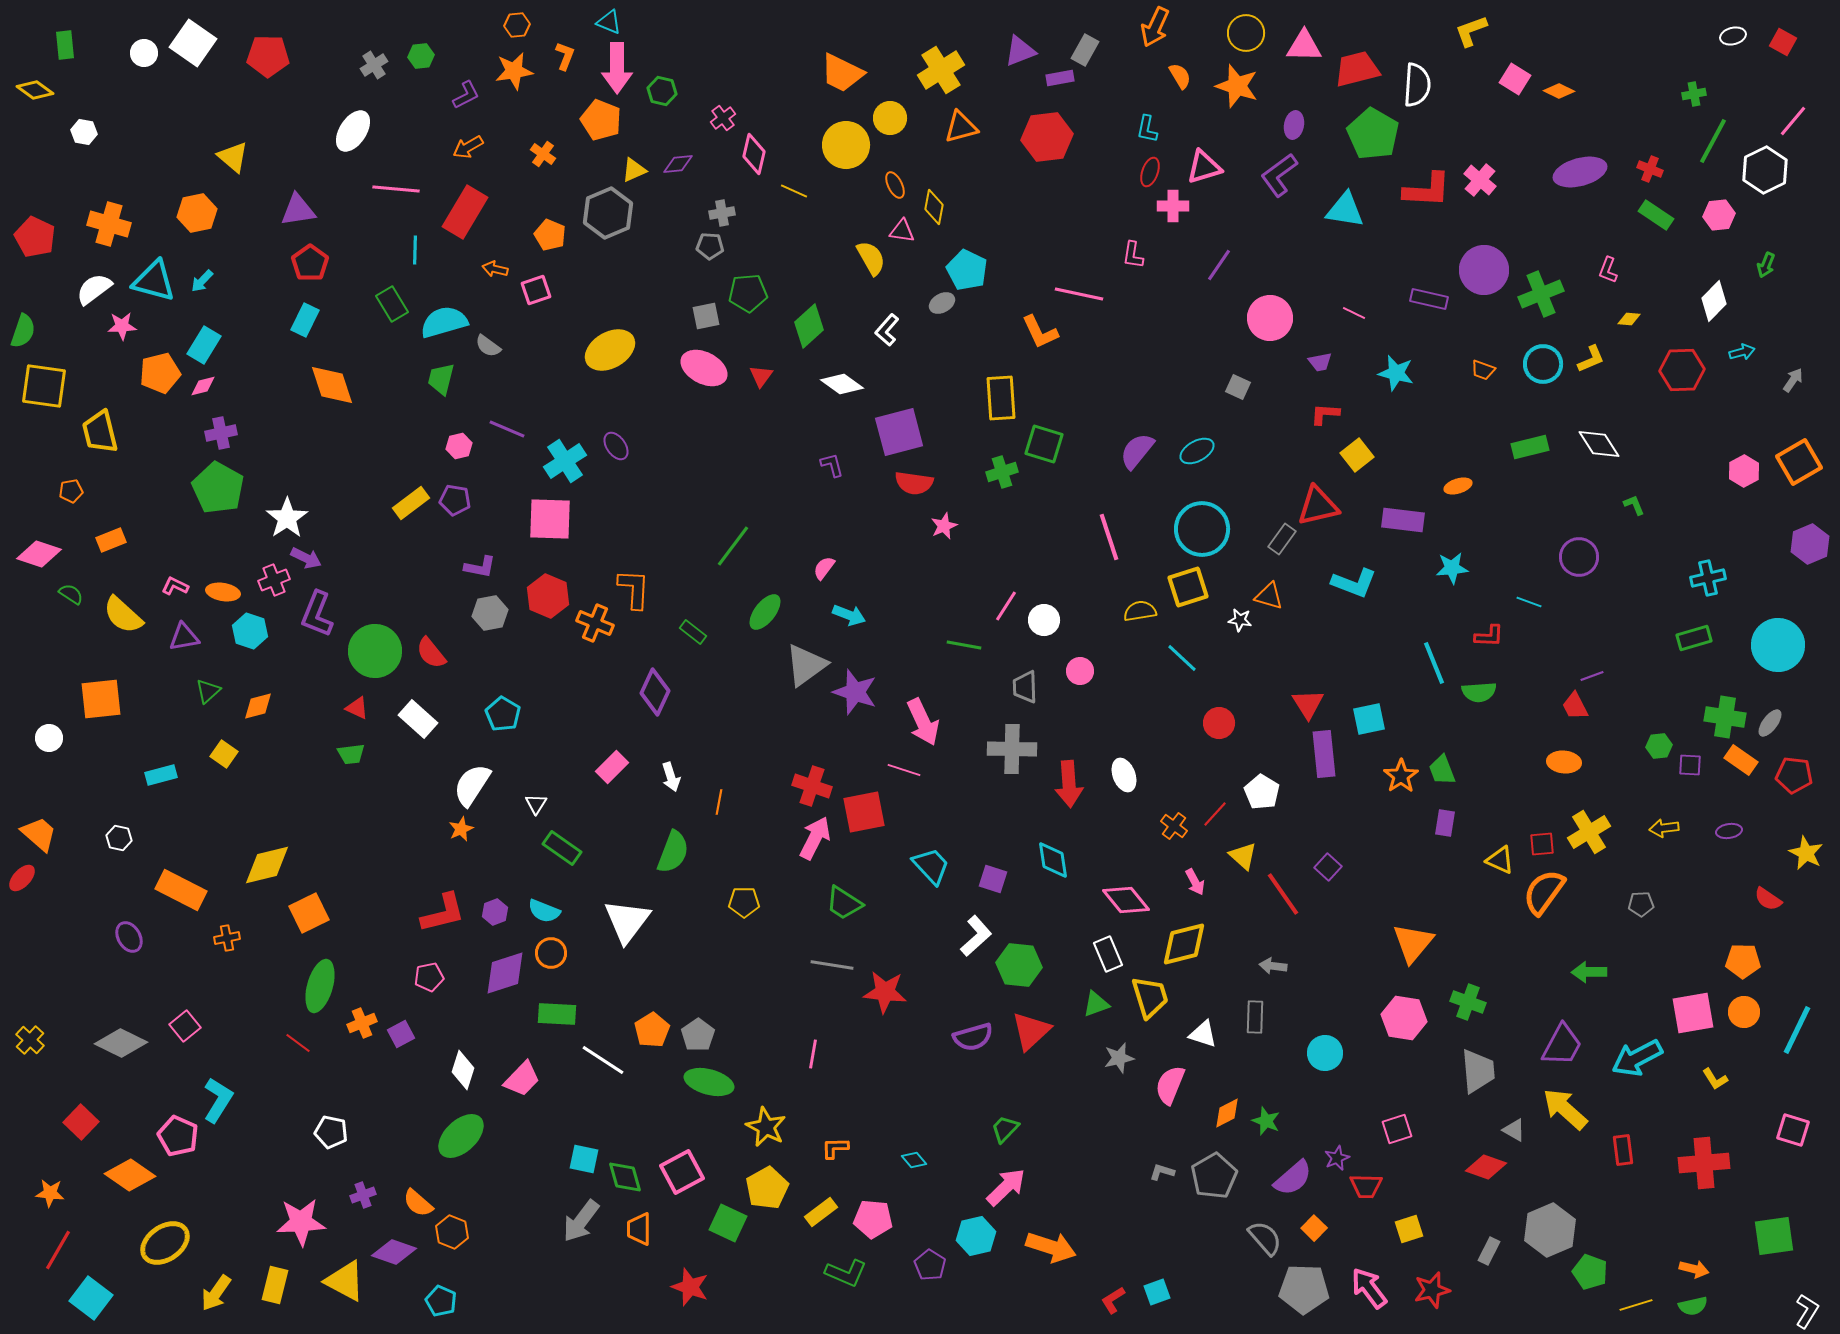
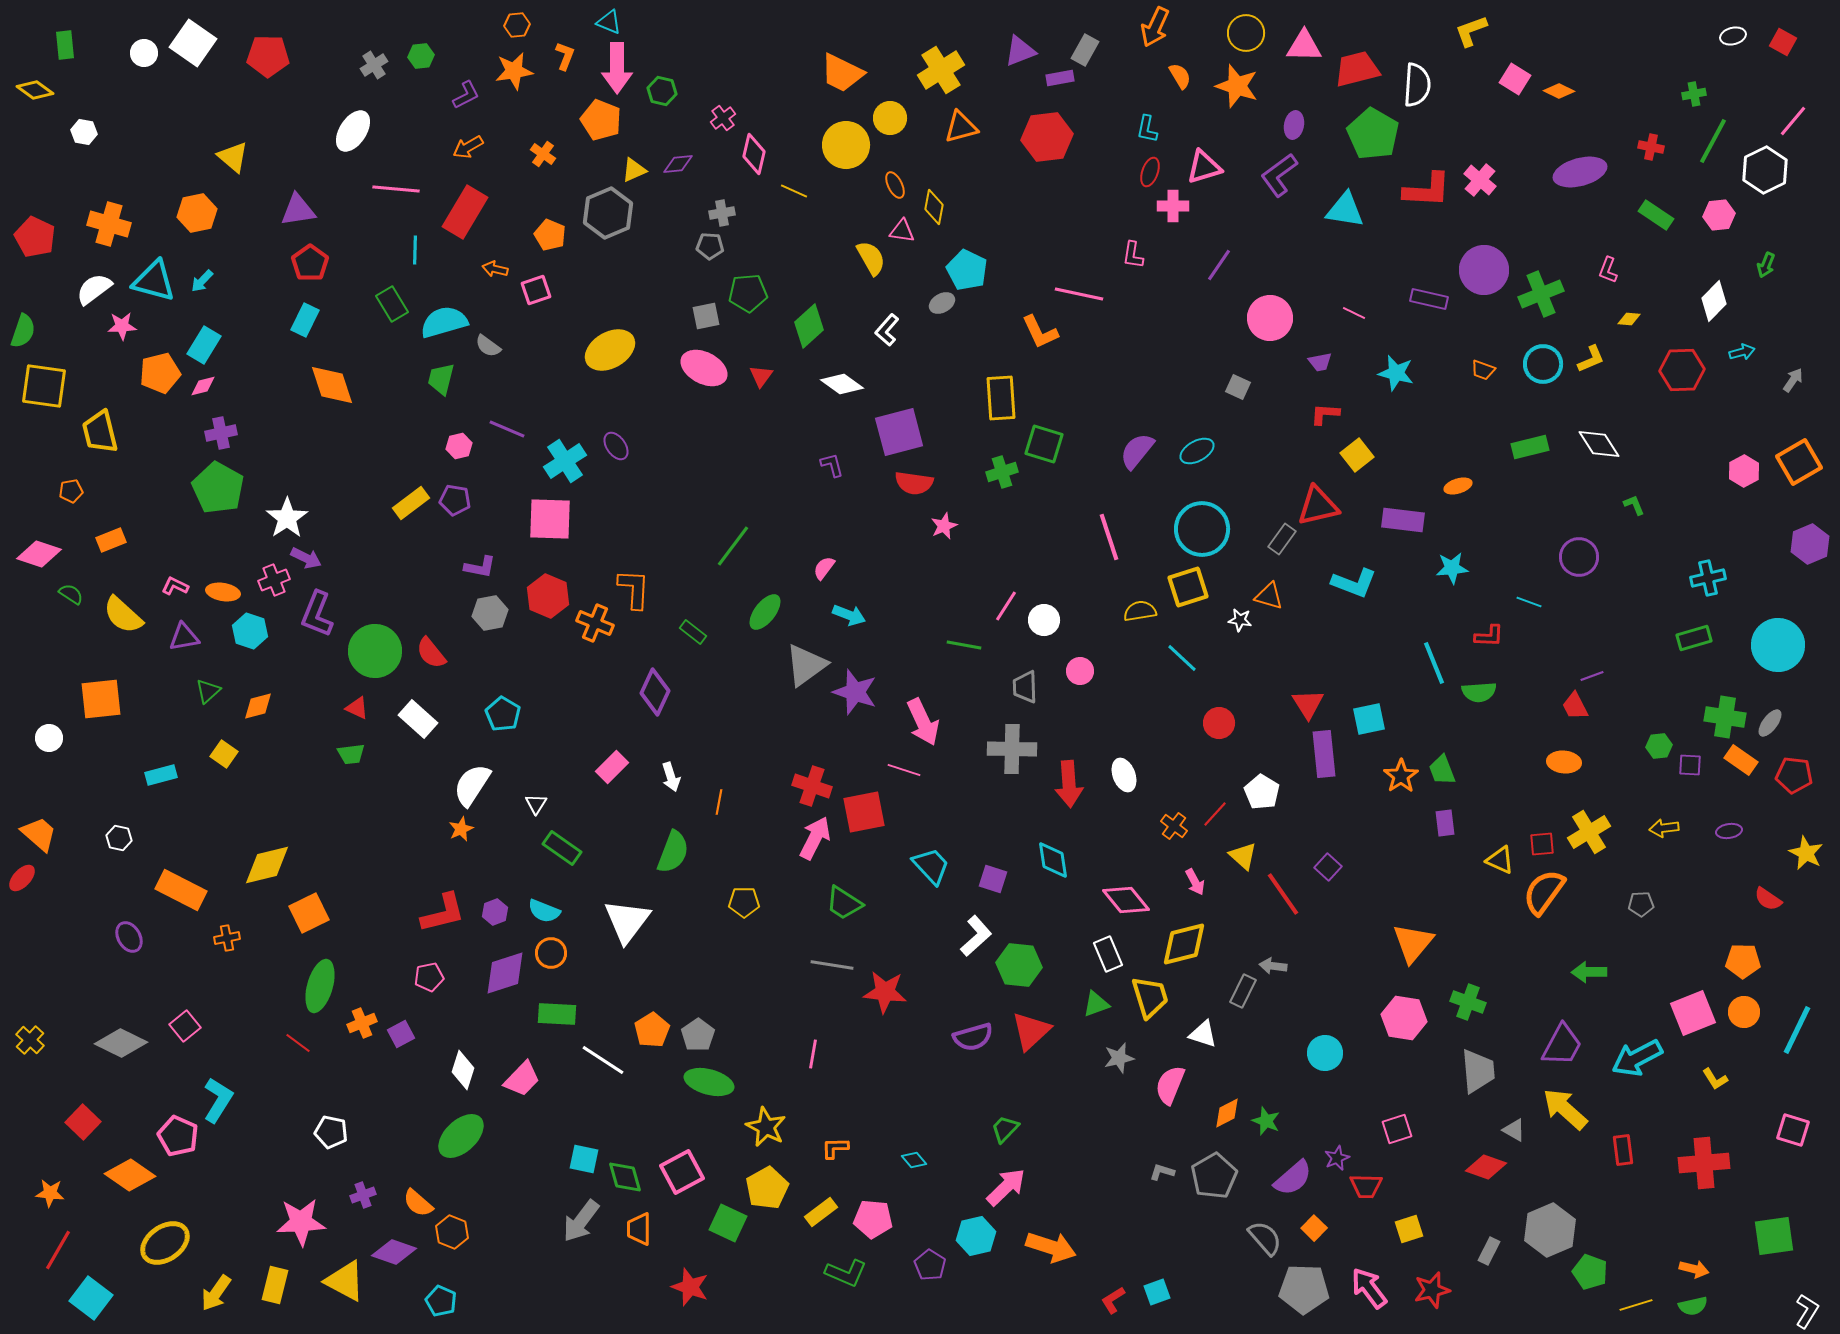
red cross at (1650, 169): moved 1 px right, 22 px up; rotated 10 degrees counterclockwise
purple rectangle at (1445, 823): rotated 16 degrees counterclockwise
pink square at (1693, 1013): rotated 12 degrees counterclockwise
gray rectangle at (1255, 1017): moved 12 px left, 26 px up; rotated 24 degrees clockwise
red square at (81, 1122): moved 2 px right
